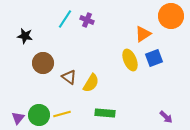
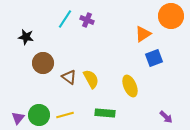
black star: moved 1 px right, 1 px down
yellow ellipse: moved 26 px down
yellow semicircle: moved 4 px up; rotated 60 degrees counterclockwise
yellow line: moved 3 px right, 1 px down
